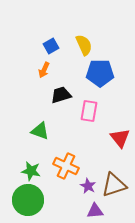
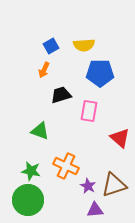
yellow semicircle: rotated 110 degrees clockwise
red triangle: rotated 10 degrees counterclockwise
purple triangle: moved 1 px up
